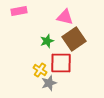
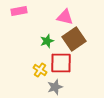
gray star: moved 6 px right, 4 px down
